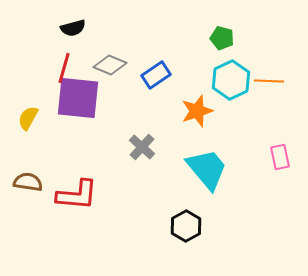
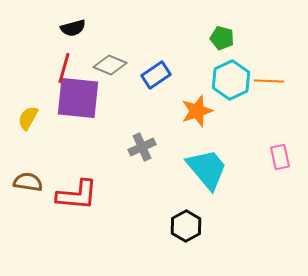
gray cross: rotated 24 degrees clockwise
